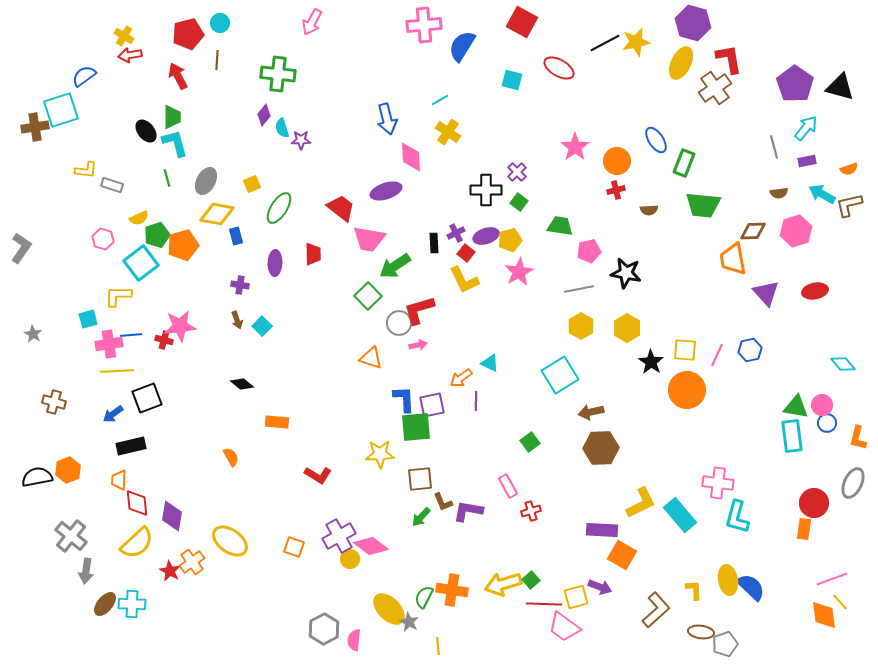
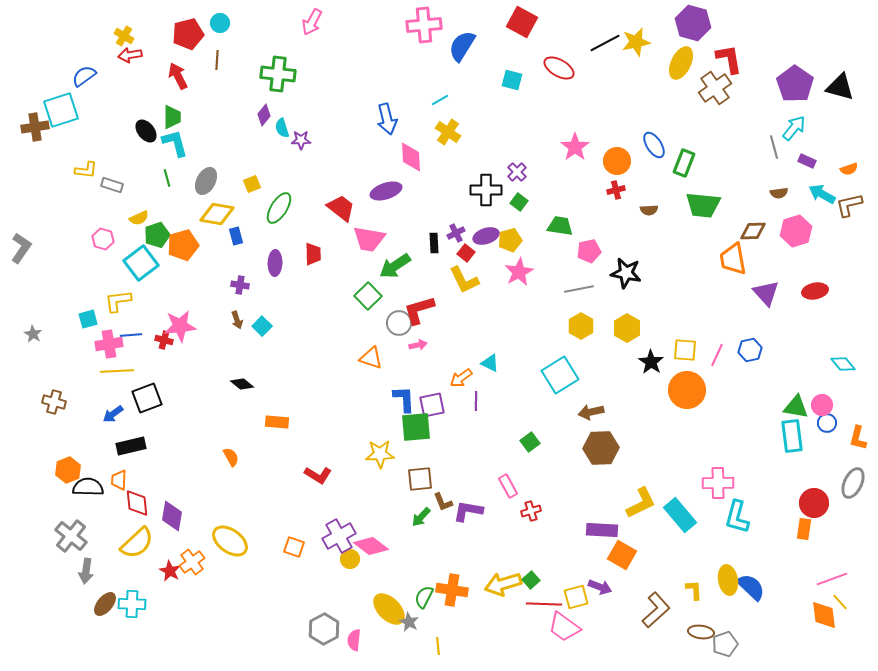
cyan arrow at (806, 128): moved 12 px left
blue ellipse at (656, 140): moved 2 px left, 5 px down
purple rectangle at (807, 161): rotated 36 degrees clockwise
yellow L-shape at (118, 296): moved 5 px down; rotated 8 degrees counterclockwise
black semicircle at (37, 477): moved 51 px right, 10 px down; rotated 12 degrees clockwise
pink cross at (718, 483): rotated 8 degrees counterclockwise
